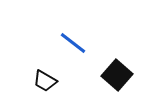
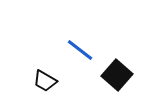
blue line: moved 7 px right, 7 px down
